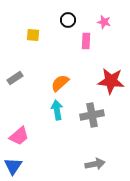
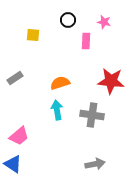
orange semicircle: rotated 24 degrees clockwise
gray cross: rotated 20 degrees clockwise
blue triangle: moved 2 px up; rotated 30 degrees counterclockwise
